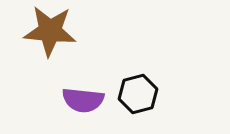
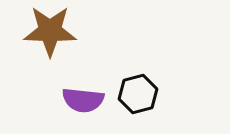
brown star: rotated 4 degrees counterclockwise
